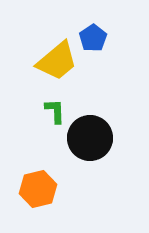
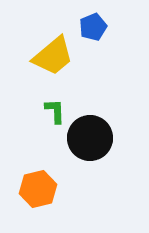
blue pentagon: moved 11 px up; rotated 12 degrees clockwise
yellow trapezoid: moved 4 px left, 5 px up
